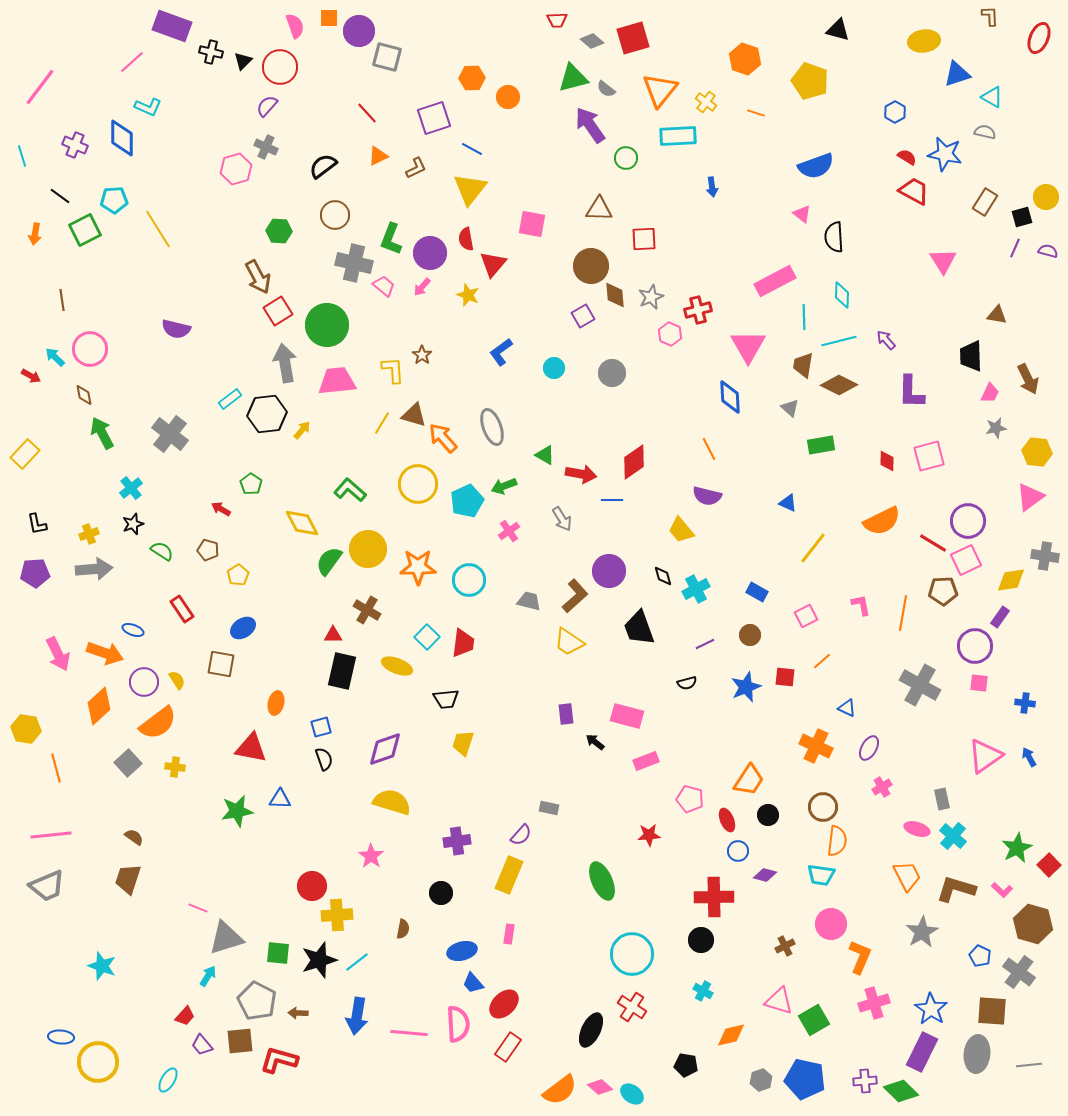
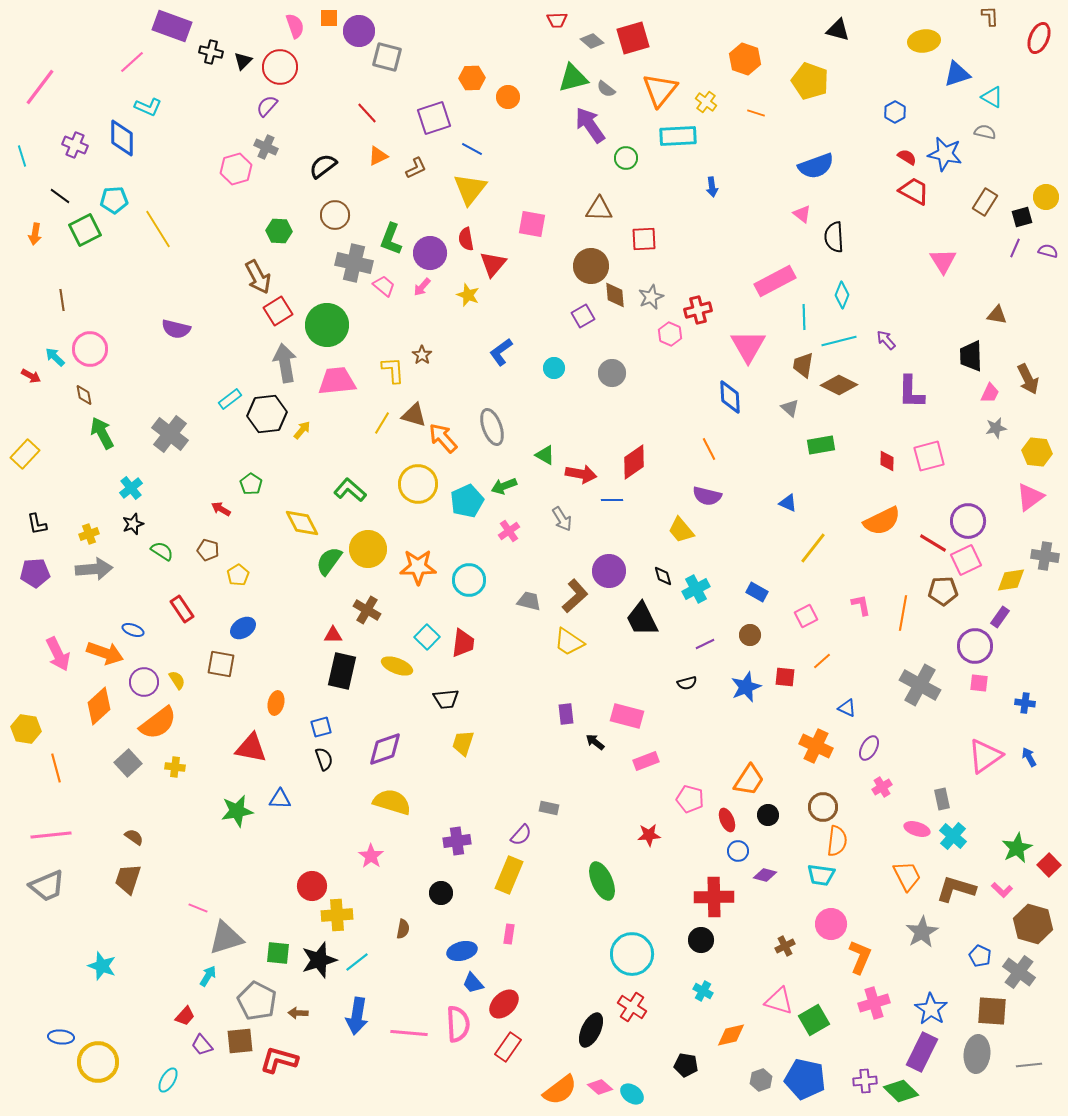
cyan diamond at (842, 295): rotated 20 degrees clockwise
black trapezoid at (639, 628): moved 3 px right, 9 px up; rotated 6 degrees counterclockwise
